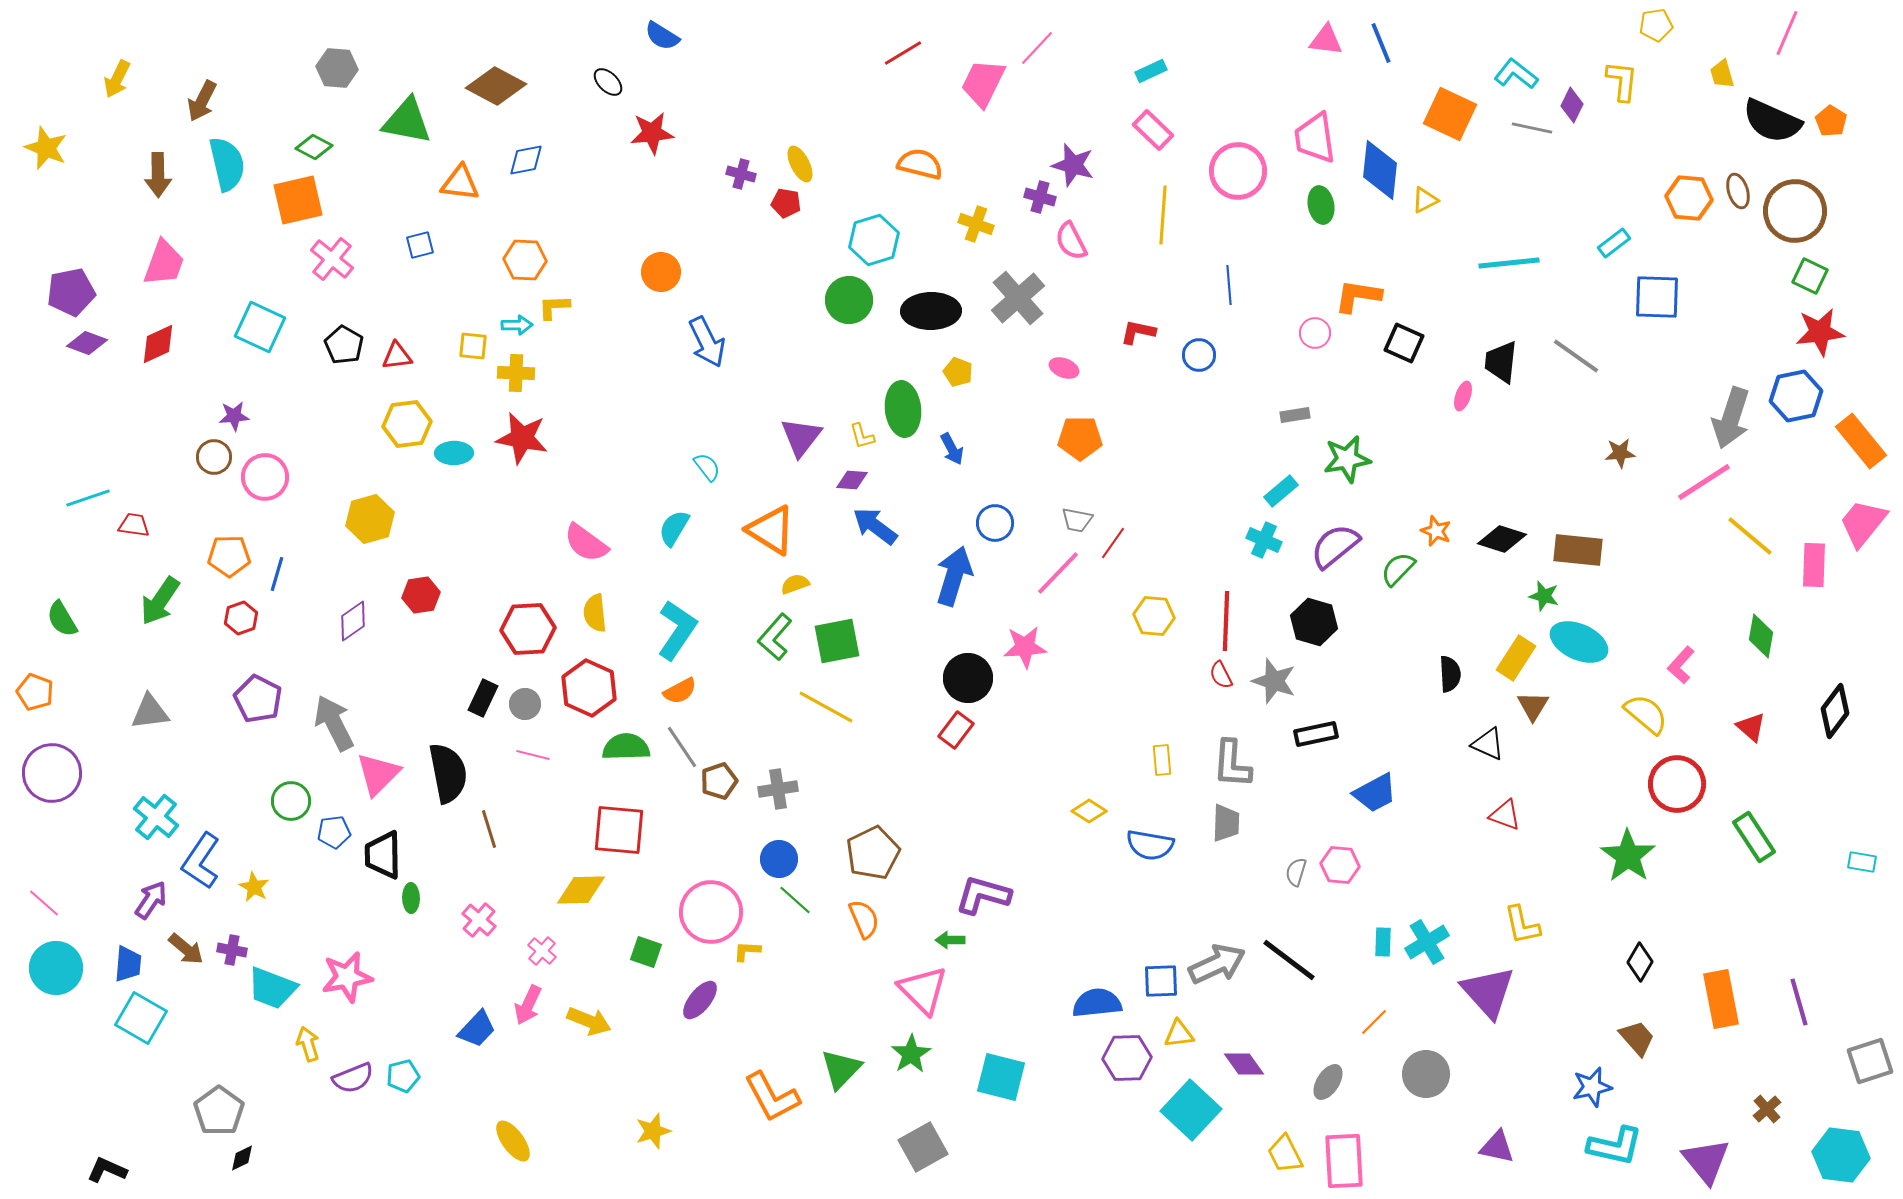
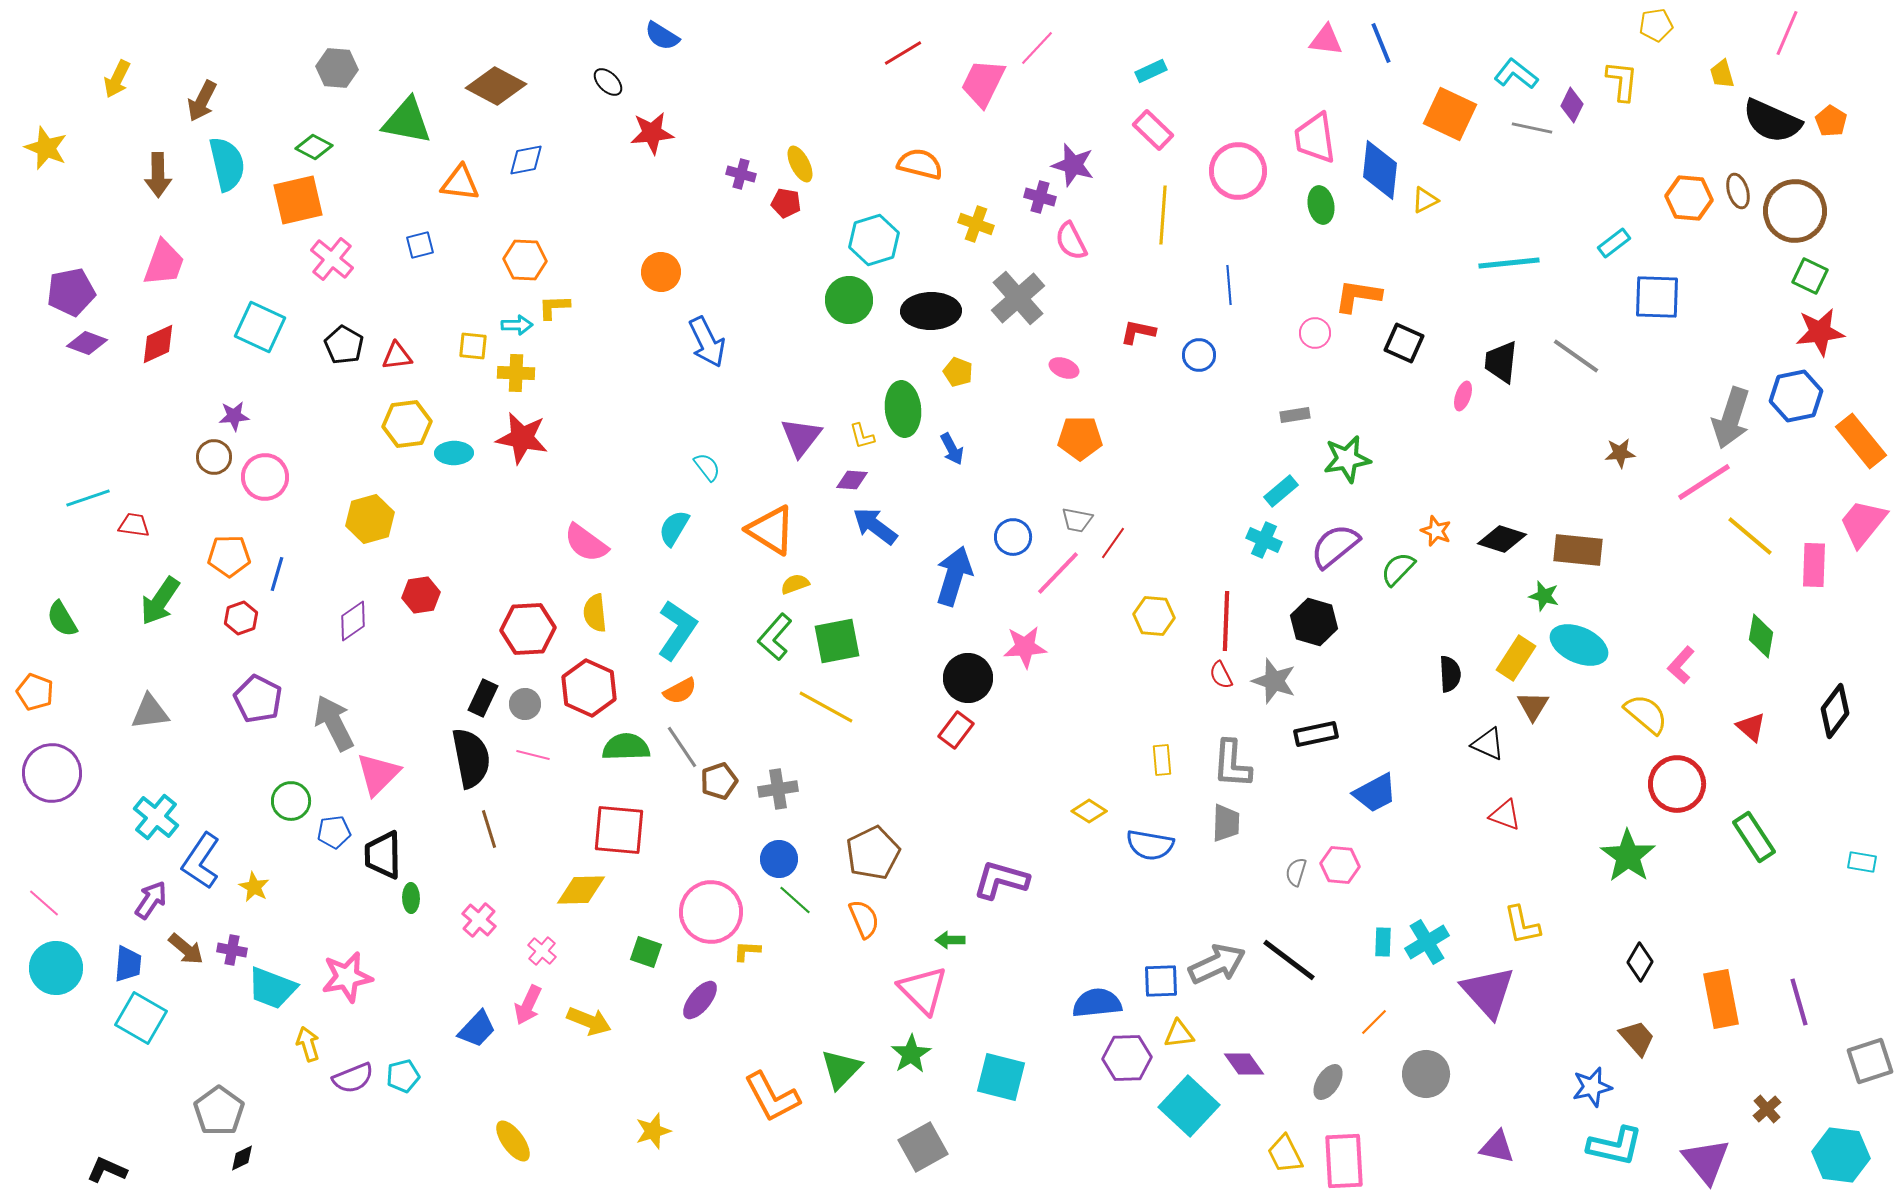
blue circle at (995, 523): moved 18 px right, 14 px down
cyan ellipse at (1579, 642): moved 3 px down
black semicircle at (448, 773): moved 23 px right, 15 px up
purple L-shape at (983, 895): moved 18 px right, 15 px up
cyan square at (1191, 1110): moved 2 px left, 4 px up
